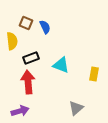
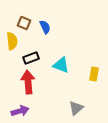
brown square: moved 2 px left
